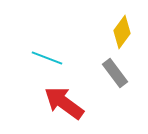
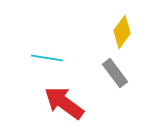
cyan line: rotated 12 degrees counterclockwise
